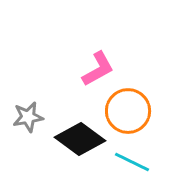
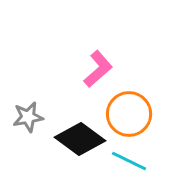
pink L-shape: rotated 12 degrees counterclockwise
orange circle: moved 1 px right, 3 px down
cyan line: moved 3 px left, 1 px up
